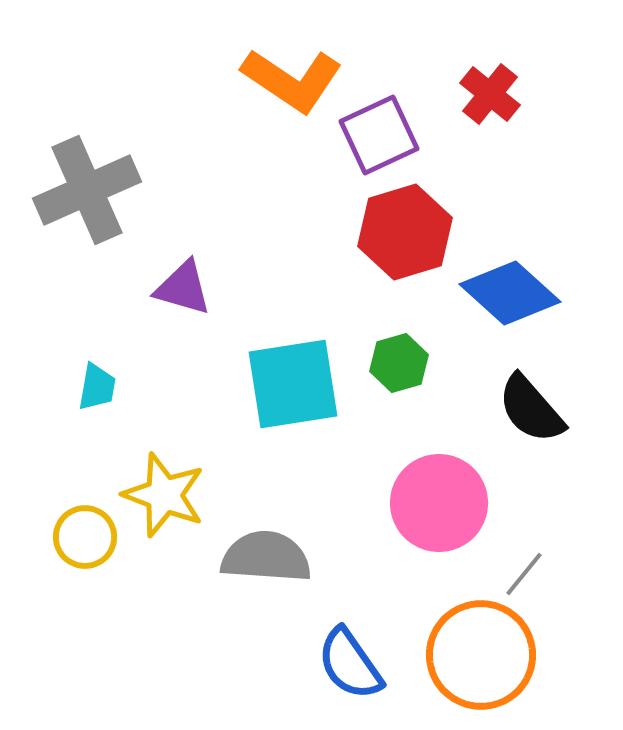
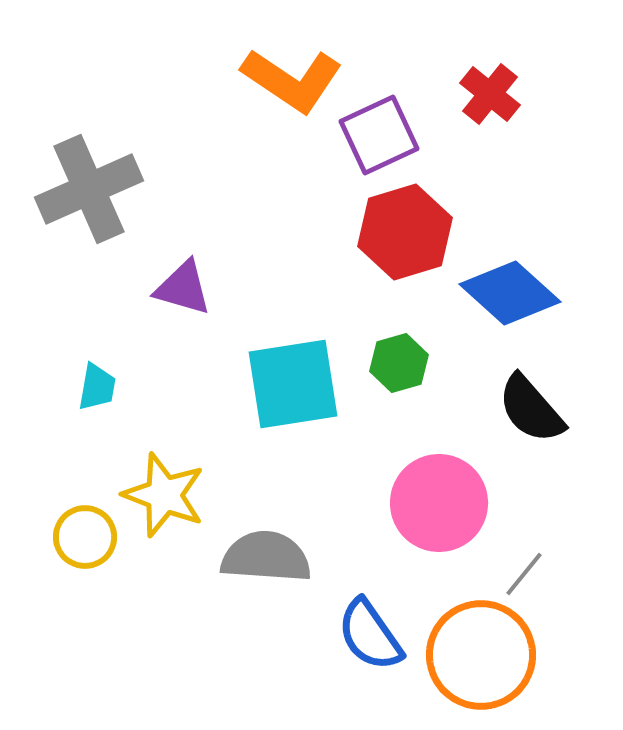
gray cross: moved 2 px right, 1 px up
blue semicircle: moved 20 px right, 29 px up
